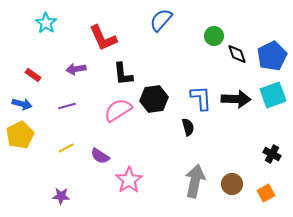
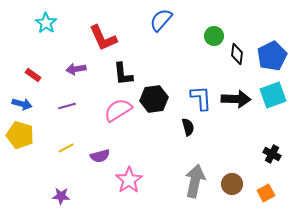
black diamond: rotated 25 degrees clockwise
yellow pentagon: rotated 28 degrees counterclockwise
purple semicircle: rotated 48 degrees counterclockwise
